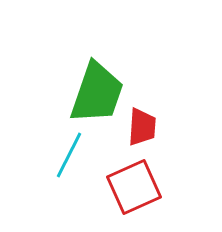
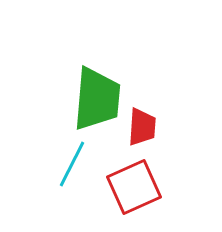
green trapezoid: moved 6 px down; rotated 14 degrees counterclockwise
cyan line: moved 3 px right, 9 px down
